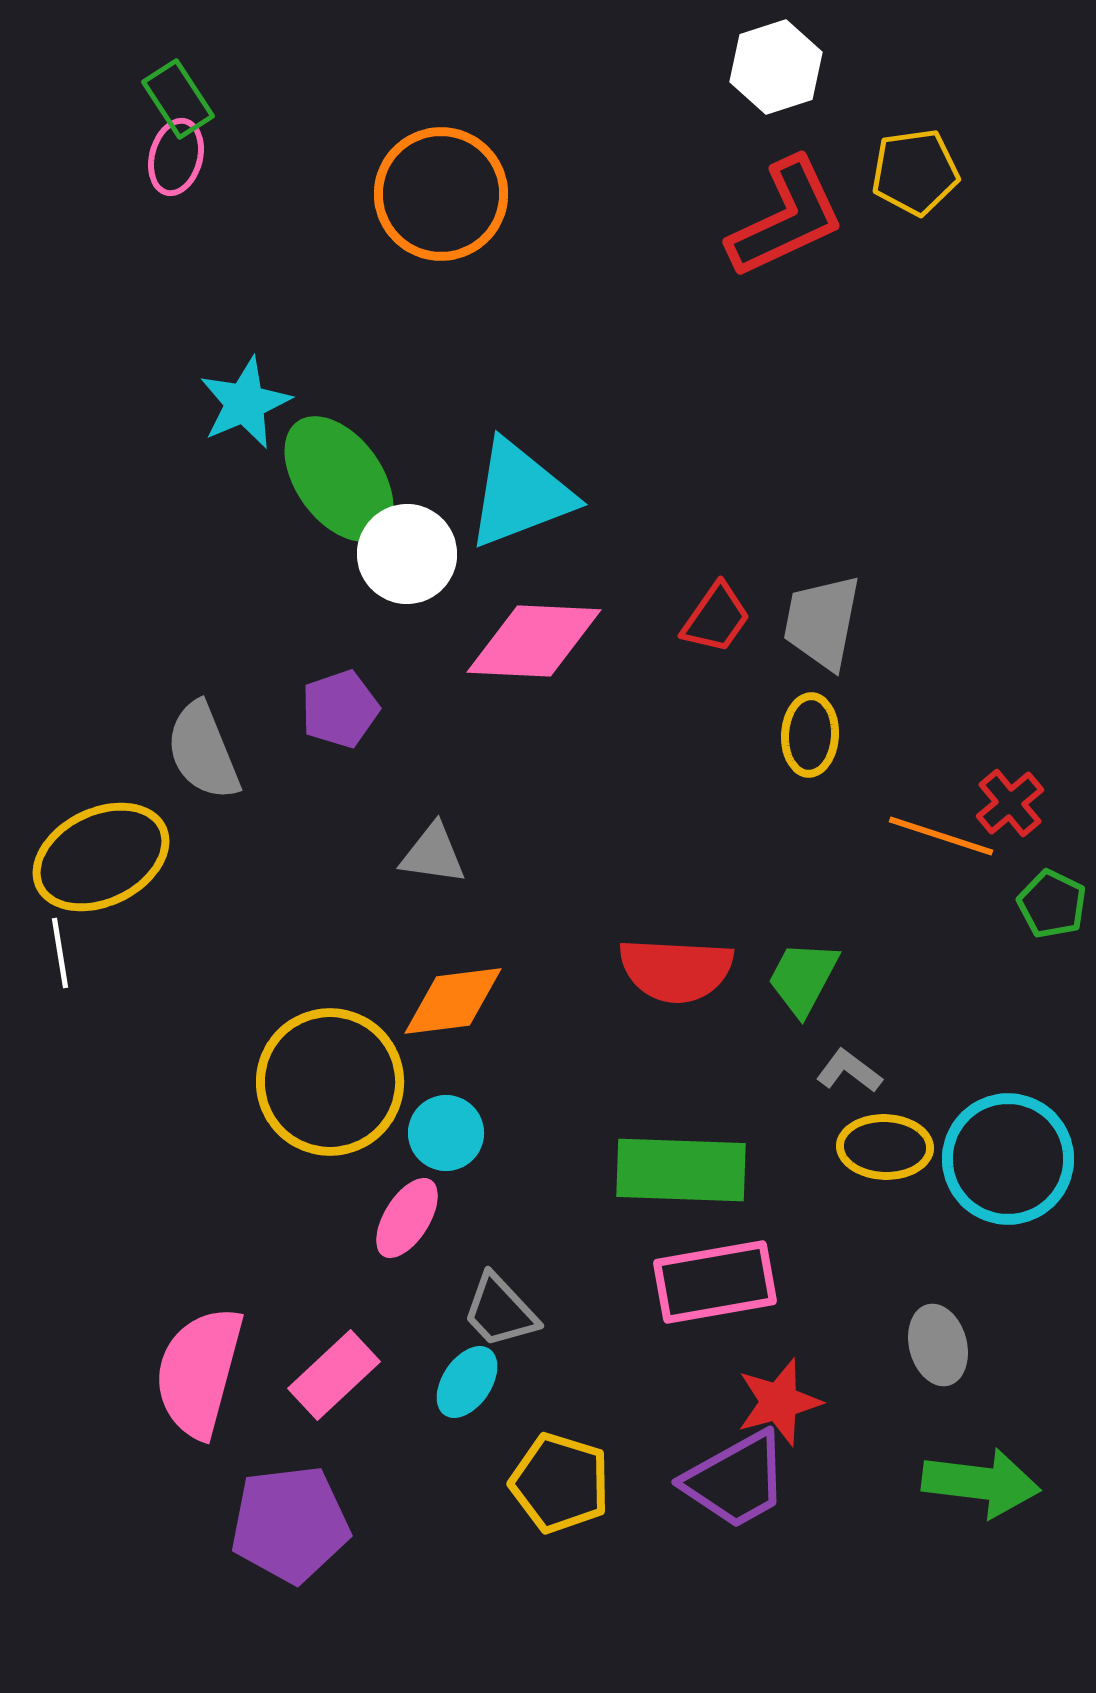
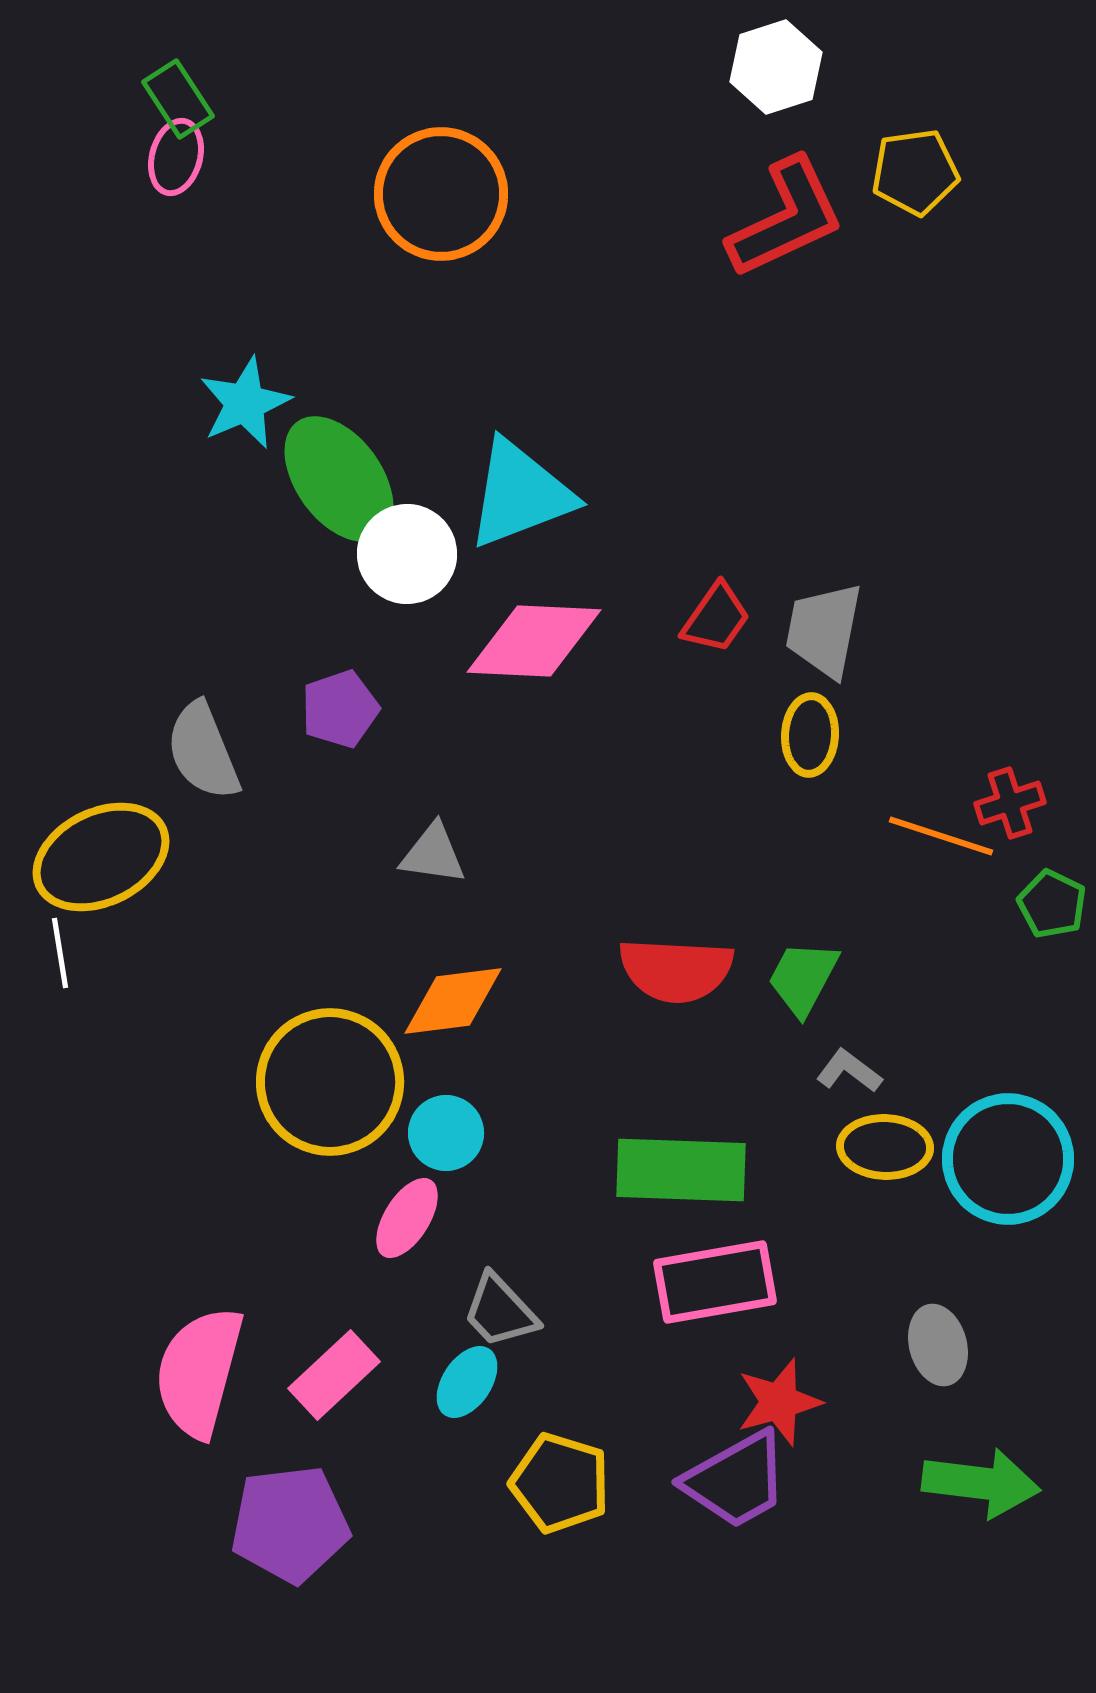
gray trapezoid at (822, 622): moved 2 px right, 8 px down
red cross at (1010, 803): rotated 22 degrees clockwise
